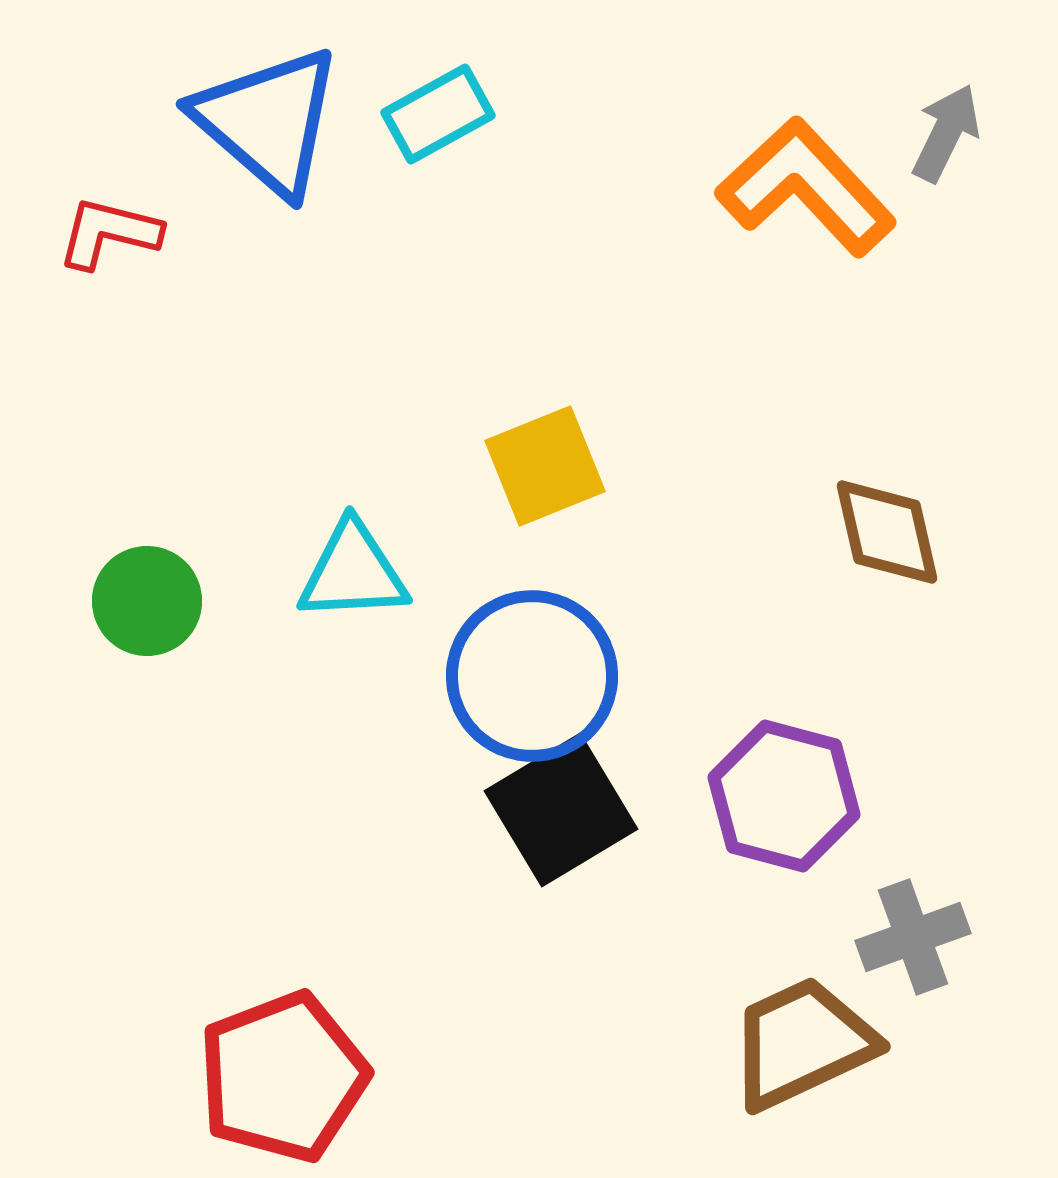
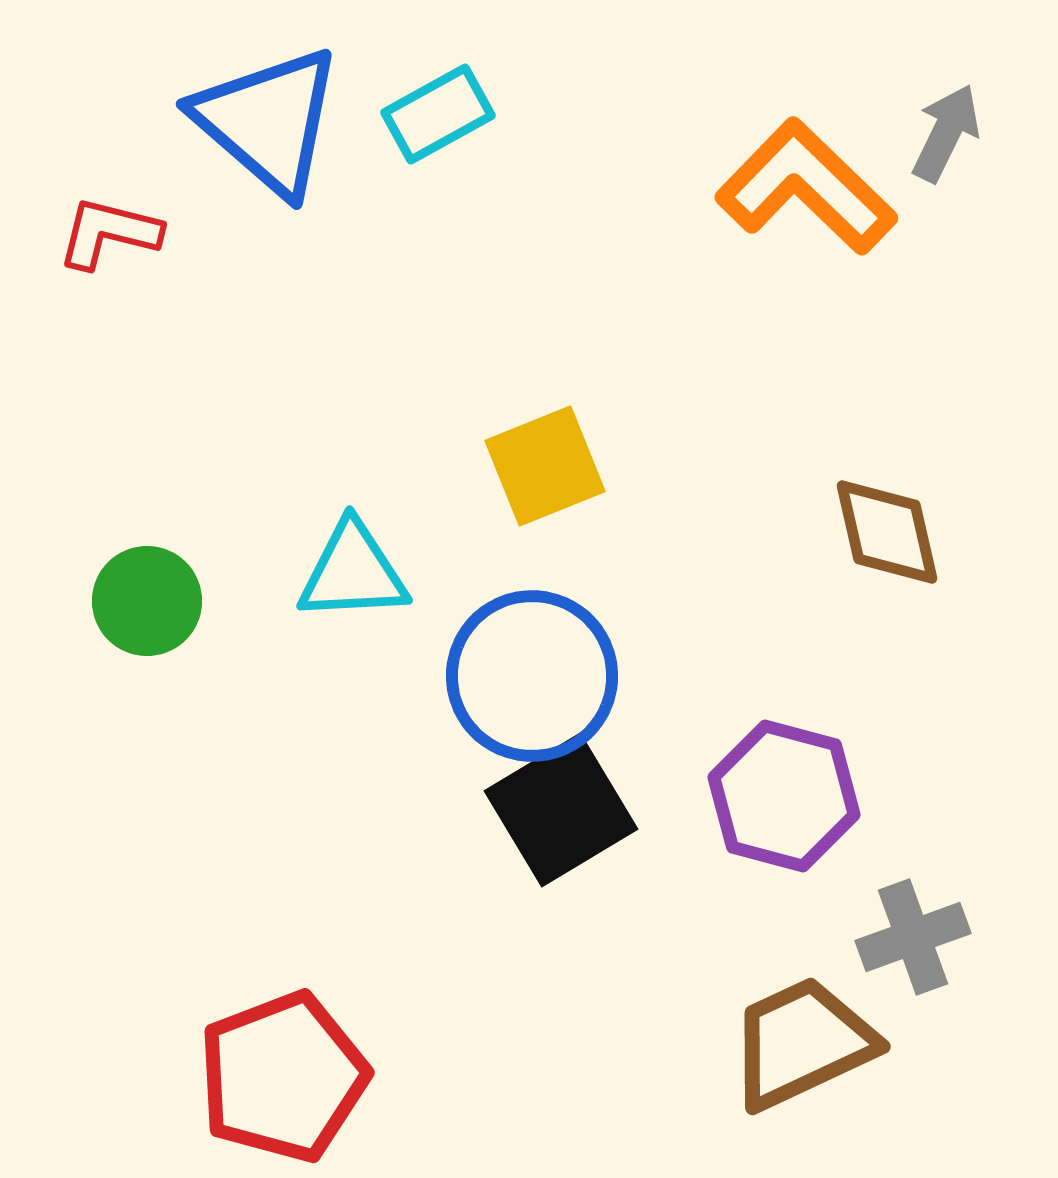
orange L-shape: rotated 3 degrees counterclockwise
